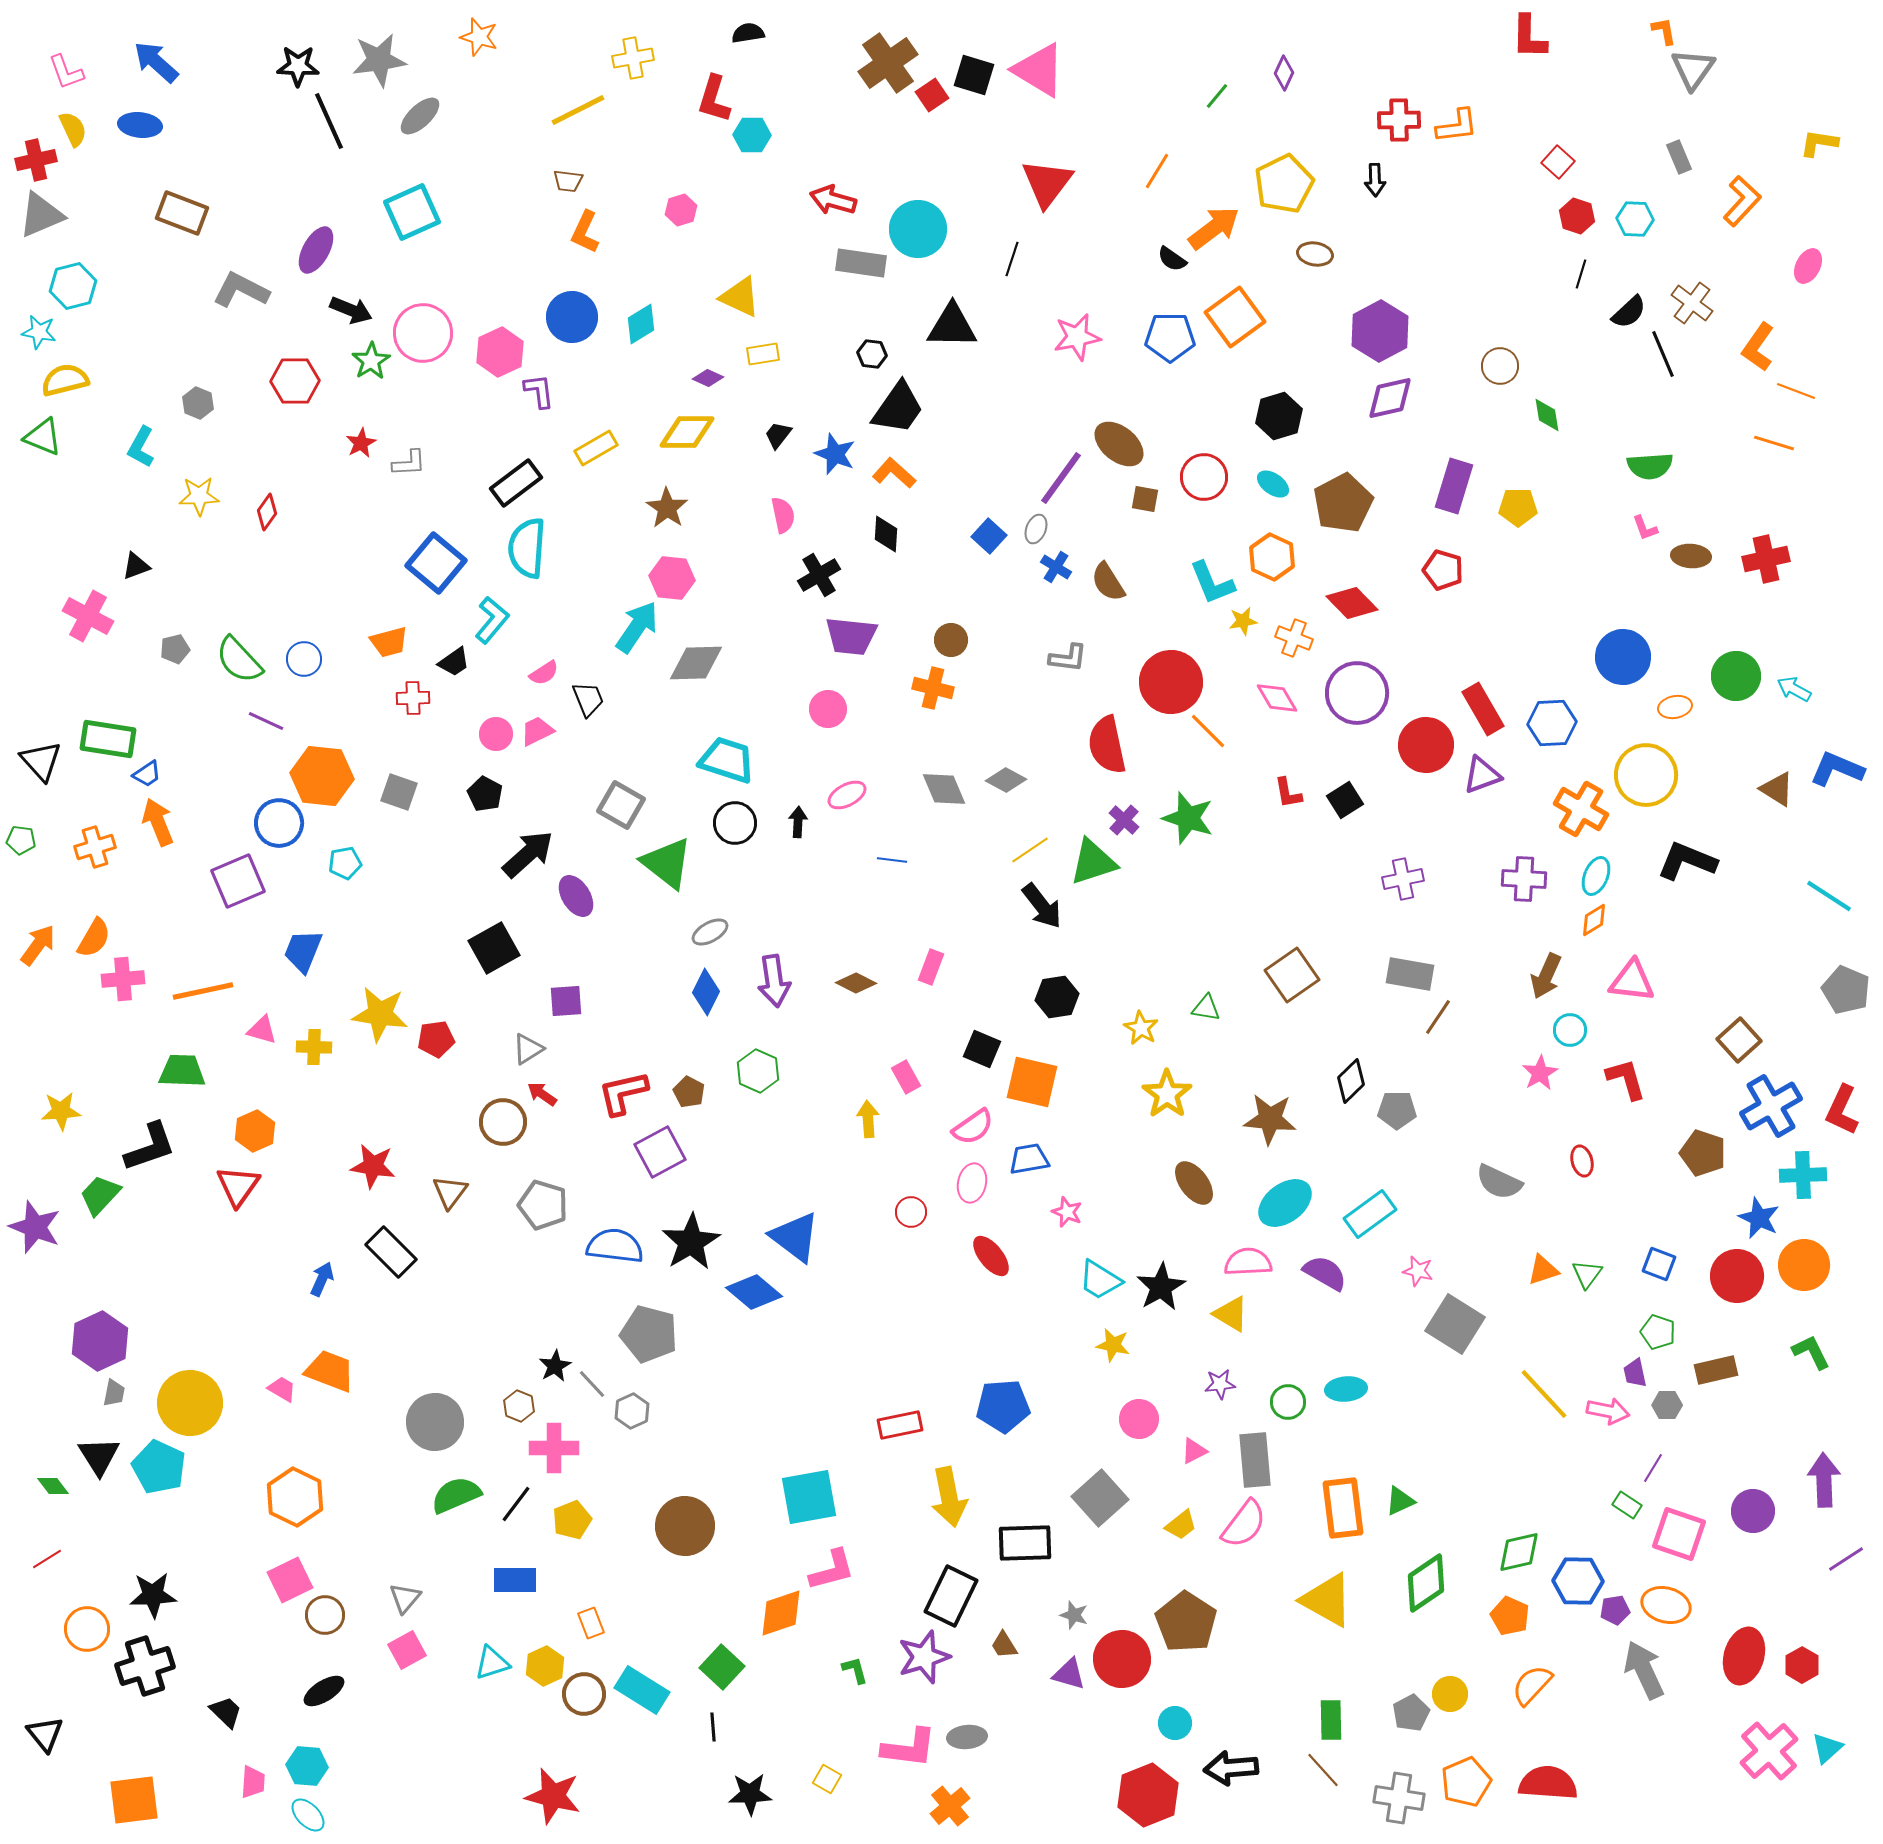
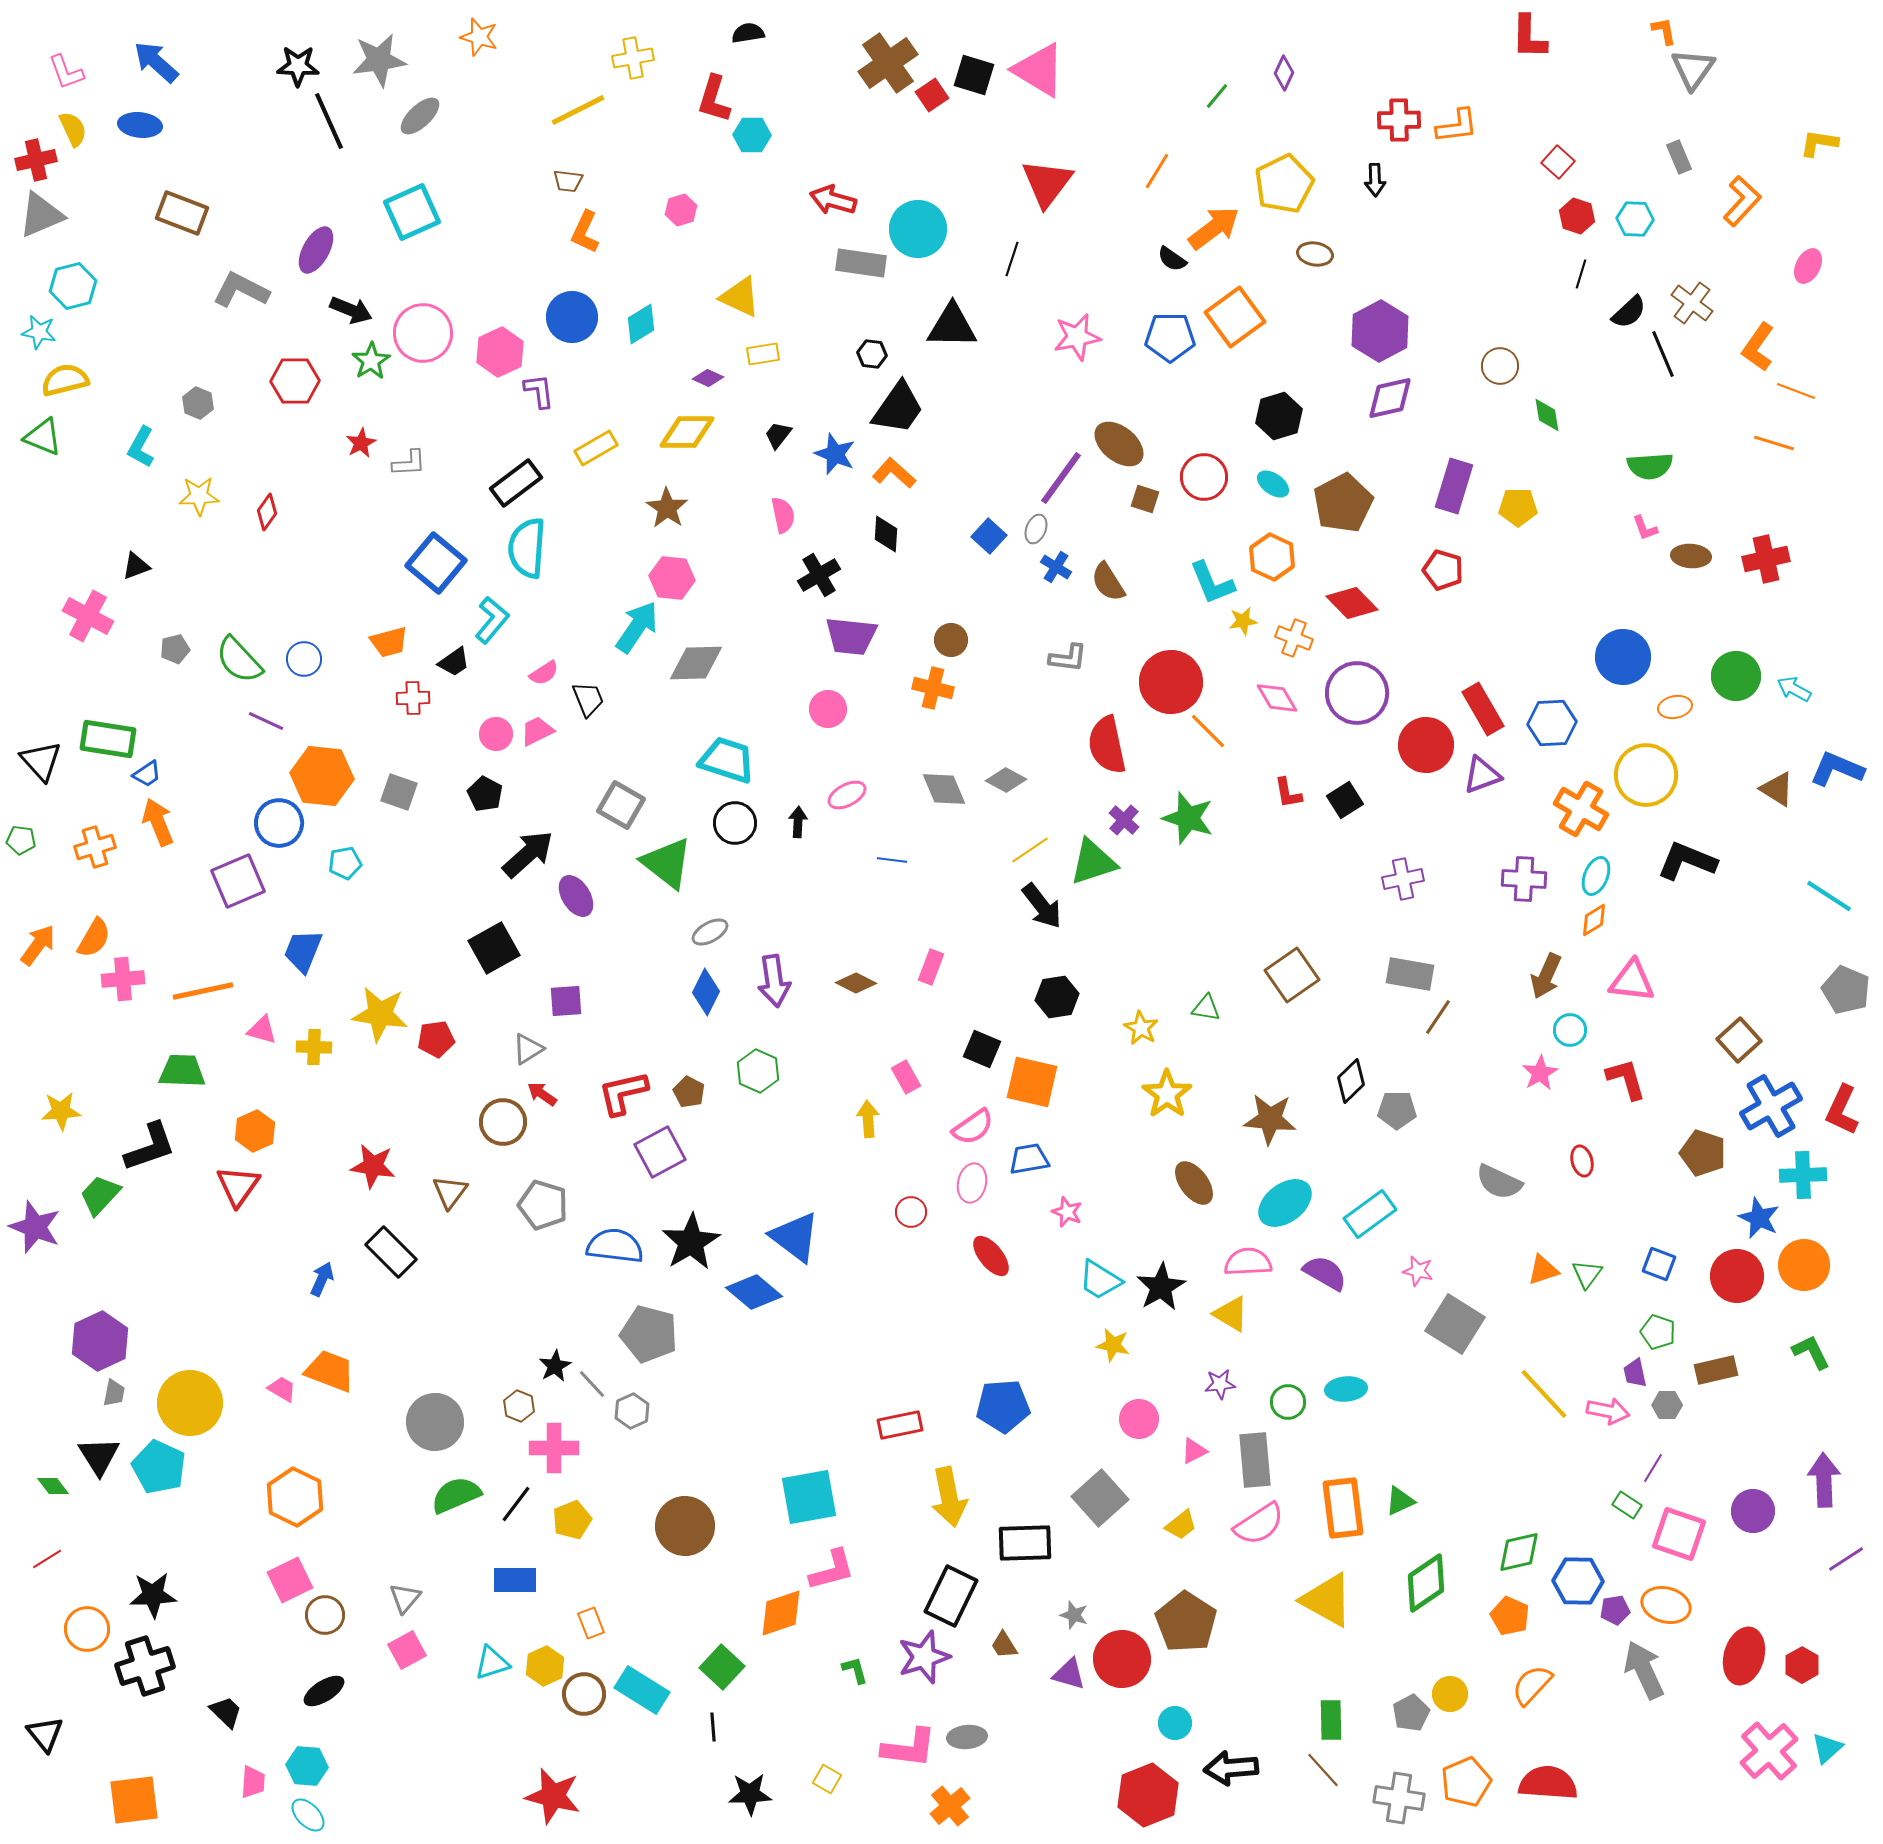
brown square at (1145, 499): rotated 8 degrees clockwise
pink semicircle at (1244, 1524): moved 15 px right; rotated 20 degrees clockwise
